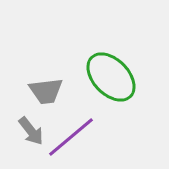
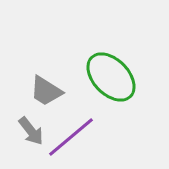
gray trapezoid: rotated 39 degrees clockwise
